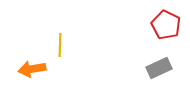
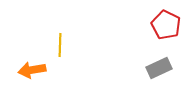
orange arrow: moved 1 px down
